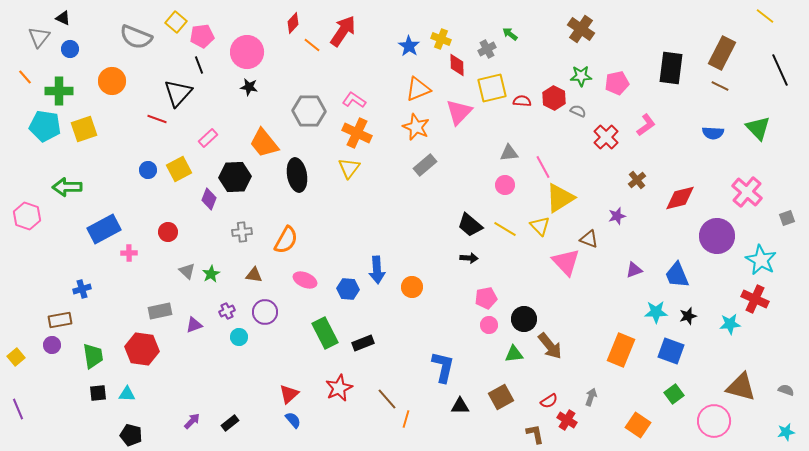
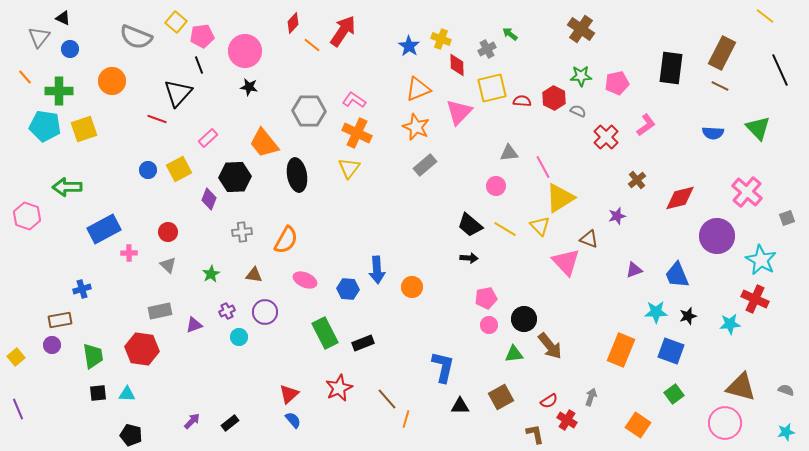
pink circle at (247, 52): moved 2 px left, 1 px up
pink circle at (505, 185): moved 9 px left, 1 px down
gray triangle at (187, 271): moved 19 px left, 6 px up
pink circle at (714, 421): moved 11 px right, 2 px down
